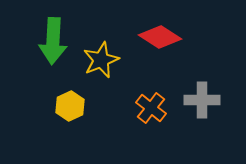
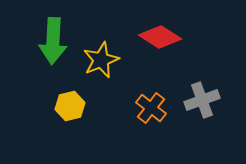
gray cross: rotated 20 degrees counterclockwise
yellow hexagon: rotated 12 degrees clockwise
